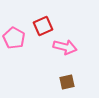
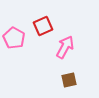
pink arrow: rotated 75 degrees counterclockwise
brown square: moved 2 px right, 2 px up
